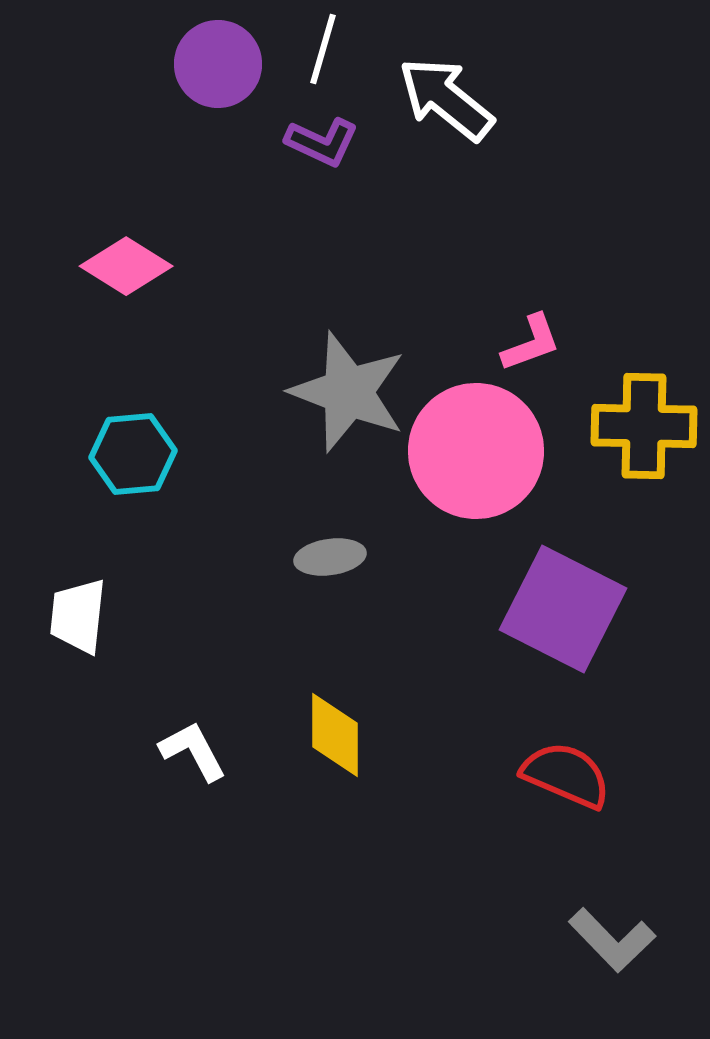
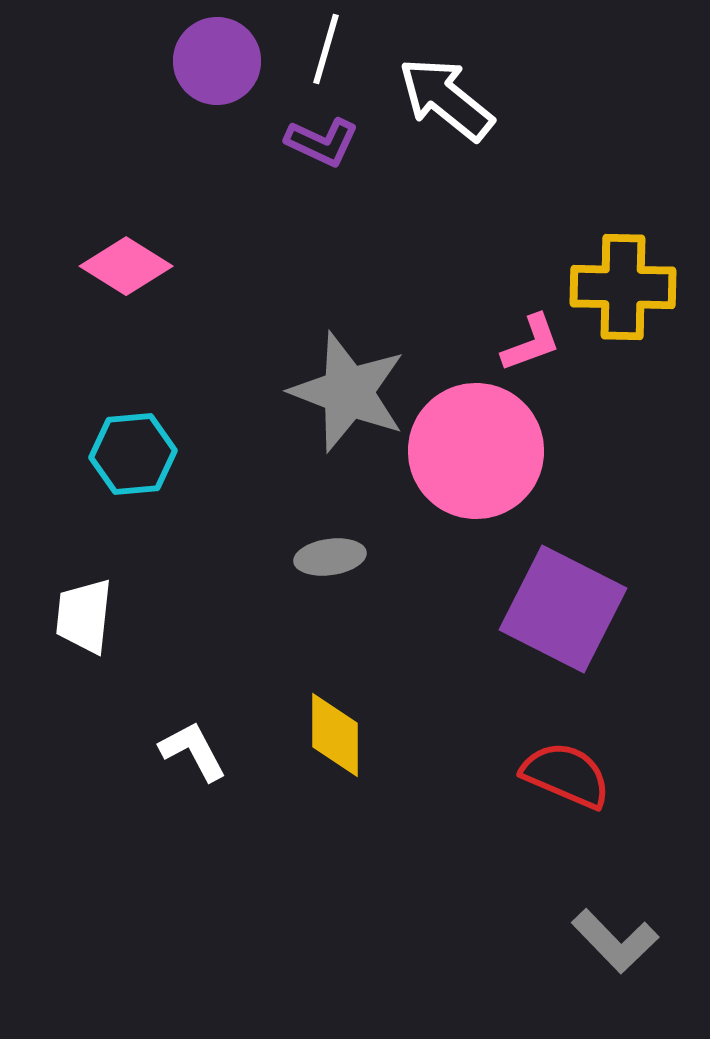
white line: moved 3 px right
purple circle: moved 1 px left, 3 px up
yellow cross: moved 21 px left, 139 px up
white trapezoid: moved 6 px right
gray L-shape: moved 3 px right, 1 px down
